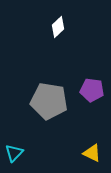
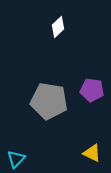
cyan triangle: moved 2 px right, 6 px down
